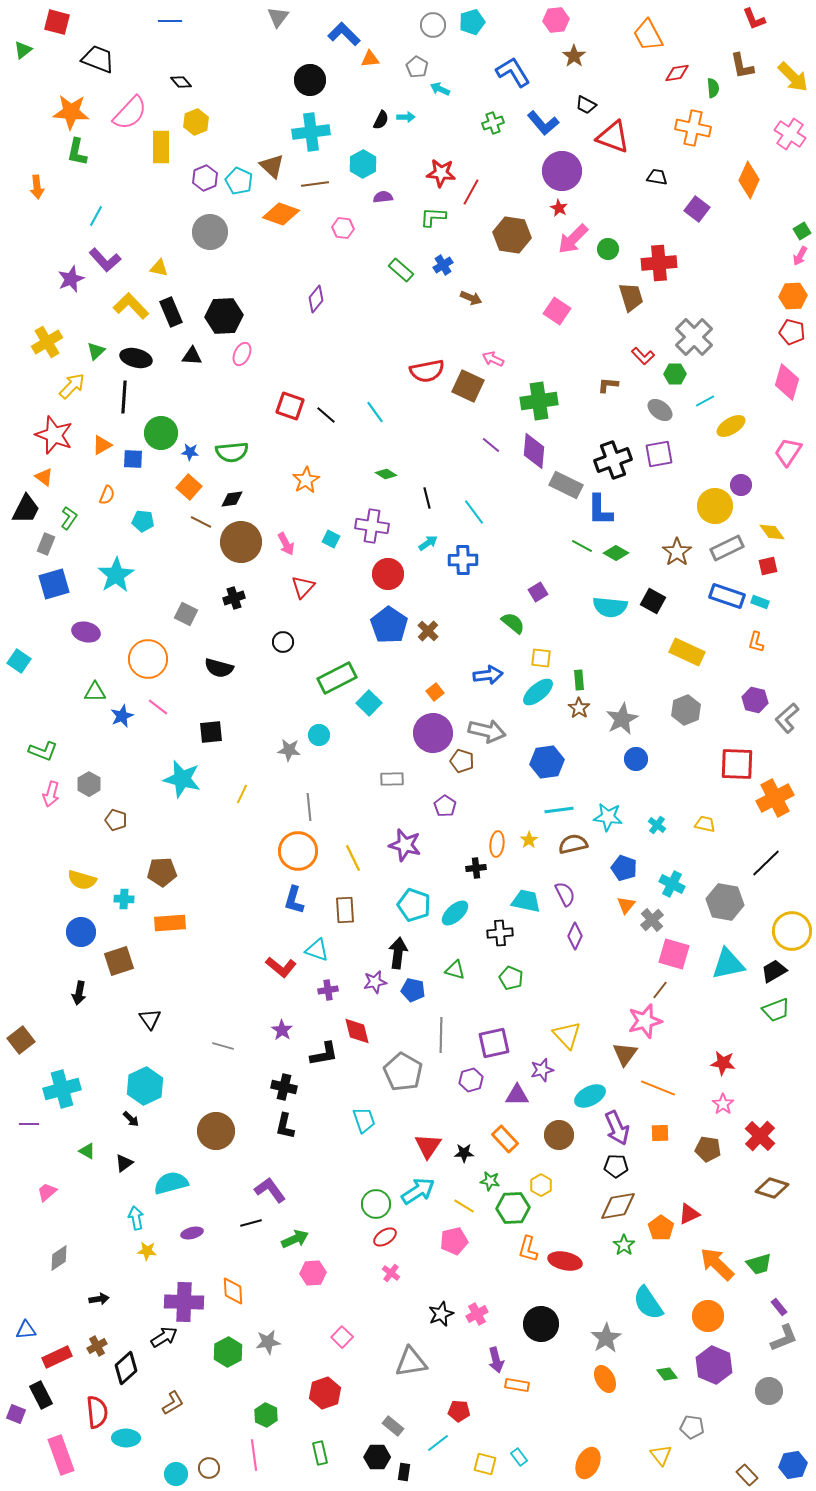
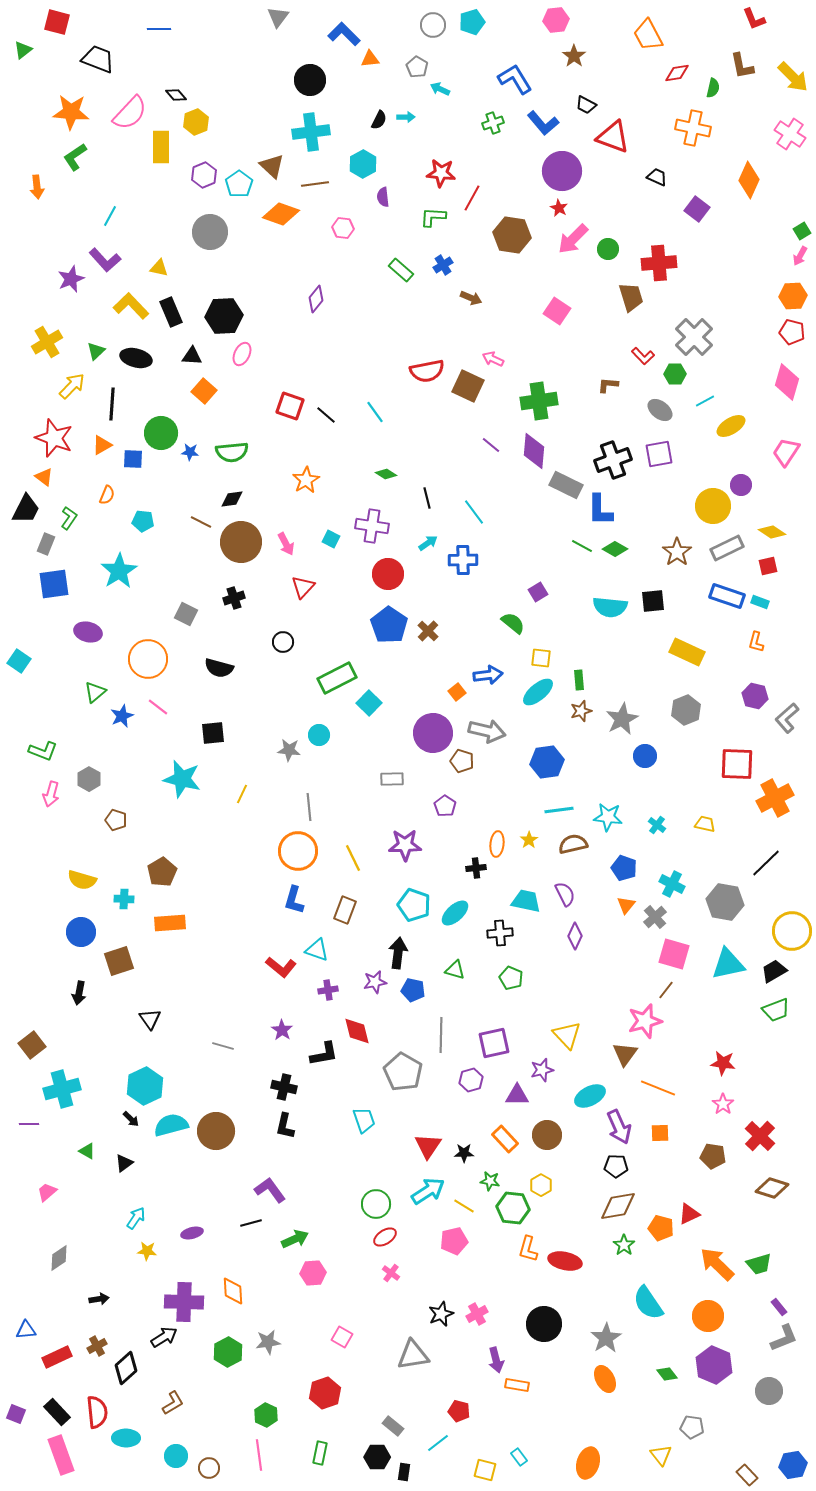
blue line at (170, 21): moved 11 px left, 8 px down
blue L-shape at (513, 72): moved 2 px right, 7 px down
black diamond at (181, 82): moved 5 px left, 13 px down
green semicircle at (713, 88): rotated 18 degrees clockwise
black semicircle at (381, 120): moved 2 px left
green L-shape at (77, 152): moved 2 px left, 5 px down; rotated 44 degrees clockwise
black trapezoid at (657, 177): rotated 15 degrees clockwise
purple hexagon at (205, 178): moved 1 px left, 3 px up
cyan pentagon at (239, 181): moved 3 px down; rotated 12 degrees clockwise
red line at (471, 192): moved 1 px right, 6 px down
purple semicircle at (383, 197): rotated 90 degrees counterclockwise
cyan line at (96, 216): moved 14 px right
black line at (124, 397): moved 12 px left, 7 px down
red star at (54, 435): moved 3 px down
pink trapezoid at (788, 452): moved 2 px left
orange square at (189, 487): moved 15 px right, 96 px up
yellow circle at (715, 506): moved 2 px left
yellow diamond at (772, 532): rotated 20 degrees counterclockwise
green diamond at (616, 553): moved 1 px left, 4 px up
cyan star at (116, 575): moved 3 px right, 4 px up
blue square at (54, 584): rotated 8 degrees clockwise
black square at (653, 601): rotated 35 degrees counterclockwise
purple ellipse at (86, 632): moved 2 px right
green triangle at (95, 692): rotated 40 degrees counterclockwise
orange square at (435, 692): moved 22 px right
purple hexagon at (755, 700): moved 4 px up
brown star at (579, 708): moved 2 px right, 3 px down; rotated 20 degrees clockwise
black square at (211, 732): moved 2 px right, 1 px down
blue circle at (636, 759): moved 9 px right, 3 px up
gray hexagon at (89, 784): moved 5 px up
purple star at (405, 845): rotated 16 degrees counterclockwise
brown pentagon at (162, 872): rotated 28 degrees counterclockwise
brown rectangle at (345, 910): rotated 24 degrees clockwise
gray cross at (652, 920): moved 3 px right, 3 px up
brown line at (660, 990): moved 6 px right
brown square at (21, 1040): moved 11 px right, 5 px down
purple arrow at (617, 1128): moved 2 px right, 1 px up
brown circle at (559, 1135): moved 12 px left
brown pentagon at (708, 1149): moved 5 px right, 7 px down
cyan semicircle at (171, 1183): moved 58 px up
cyan arrow at (418, 1191): moved 10 px right
green hexagon at (513, 1208): rotated 8 degrees clockwise
cyan arrow at (136, 1218): rotated 45 degrees clockwise
orange pentagon at (661, 1228): rotated 20 degrees counterclockwise
black circle at (541, 1324): moved 3 px right
pink square at (342, 1337): rotated 15 degrees counterclockwise
gray triangle at (411, 1362): moved 2 px right, 7 px up
black rectangle at (41, 1395): moved 16 px right, 17 px down; rotated 16 degrees counterclockwise
red pentagon at (459, 1411): rotated 10 degrees clockwise
green rectangle at (320, 1453): rotated 25 degrees clockwise
pink line at (254, 1455): moved 5 px right
orange ellipse at (588, 1463): rotated 8 degrees counterclockwise
yellow square at (485, 1464): moved 6 px down
cyan circle at (176, 1474): moved 18 px up
